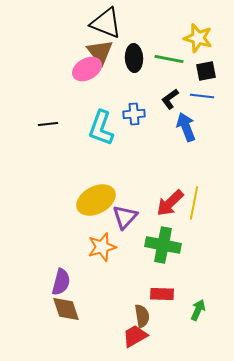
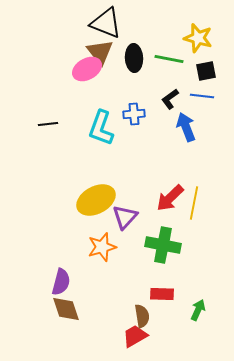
red arrow: moved 5 px up
